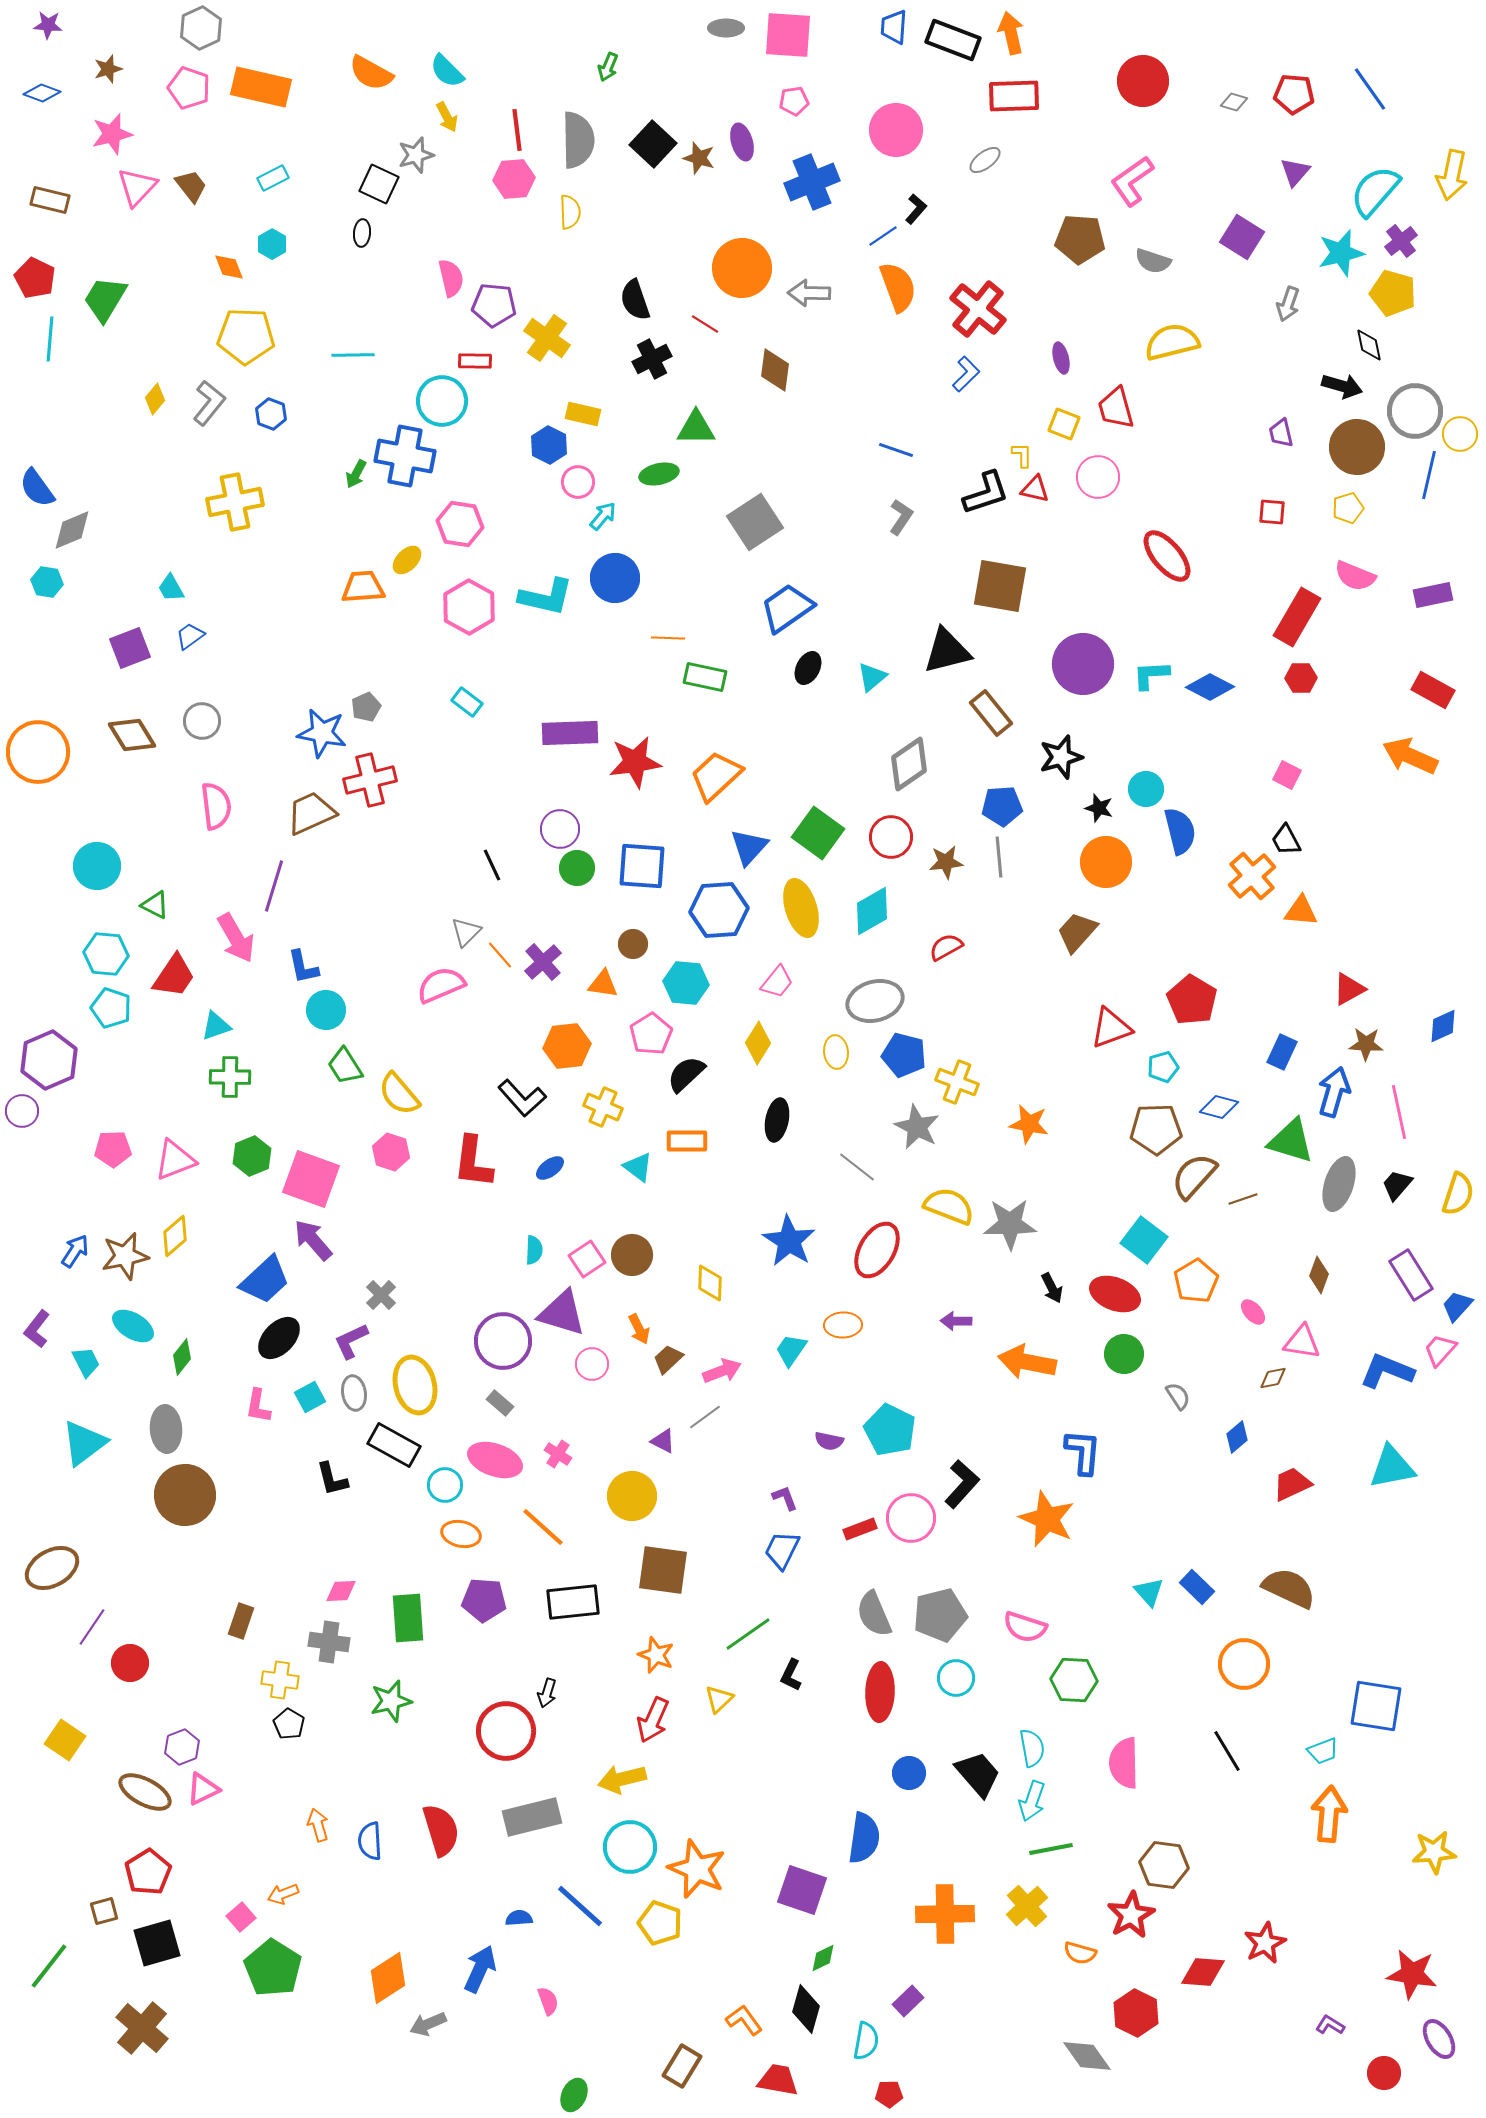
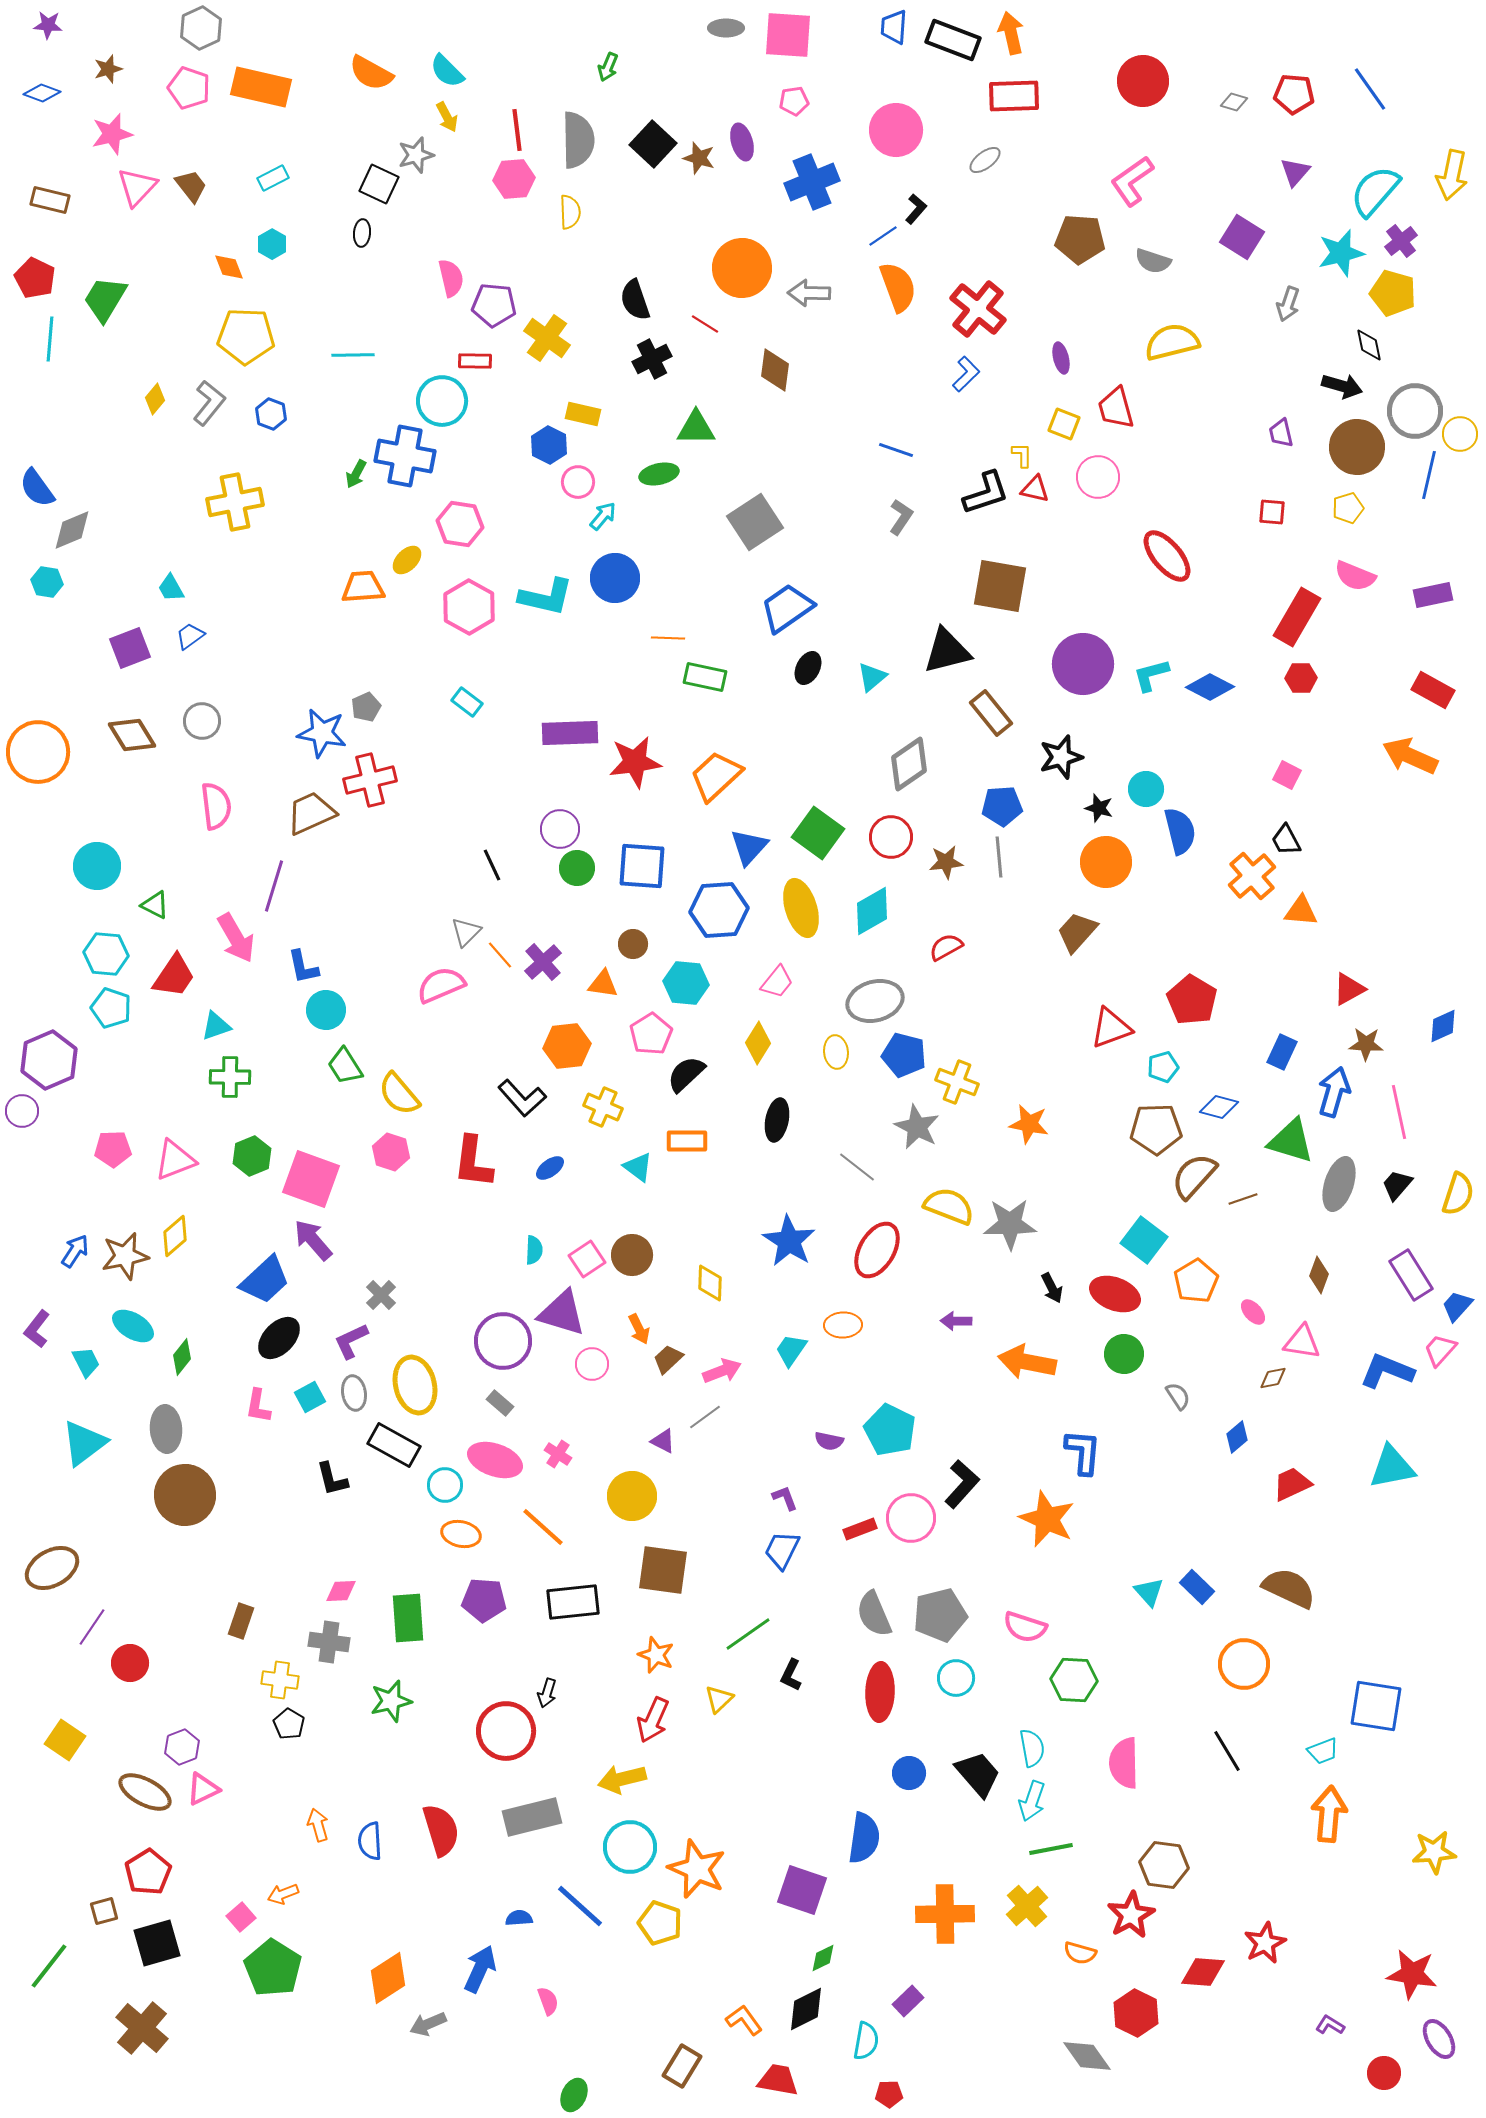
cyan L-shape at (1151, 675): rotated 12 degrees counterclockwise
black diamond at (806, 2009): rotated 48 degrees clockwise
